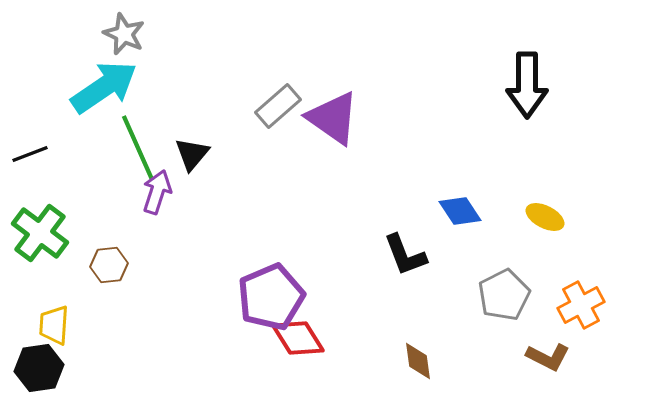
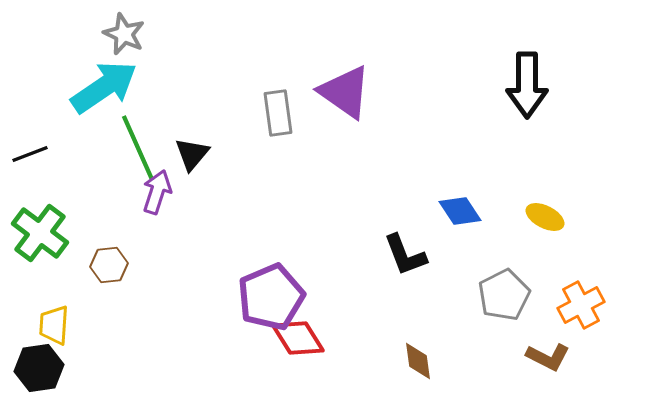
gray rectangle: moved 7 px down; rotated 57 degrees counterclockwise
purple triangle: moved 12 px right, 26 px up
